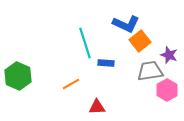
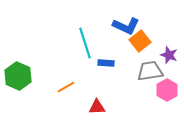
blue L-shape: moved 2 px down
orange line: moved 5 px left, 3 px down
